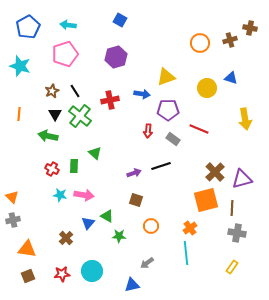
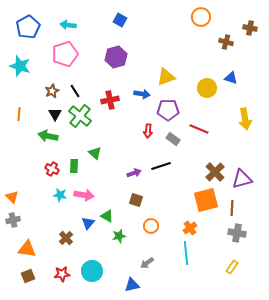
brown cross at (230, 40): moved 4 px left, 2 px down; rotated 32 degrees clockwise
orange circle at (200, 43): moved 1 px right, 26 px up
green star at (119, 236): rotated 16 degrees counterclockwise
